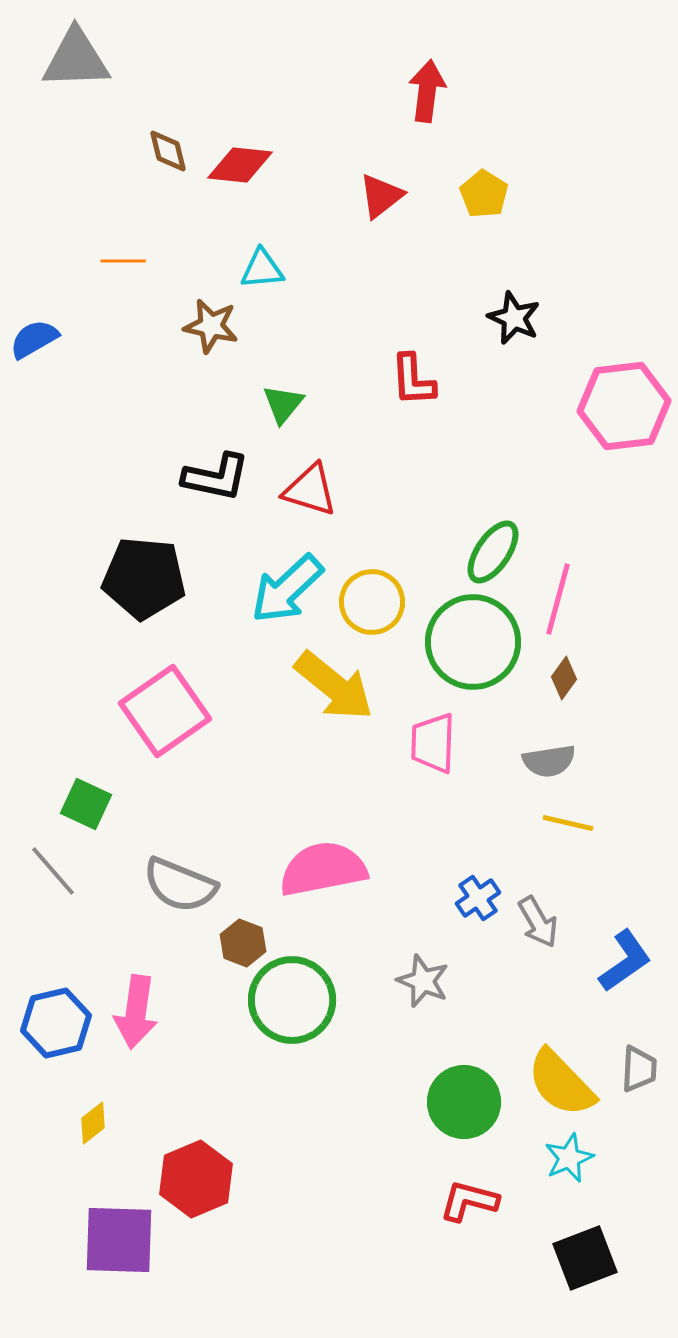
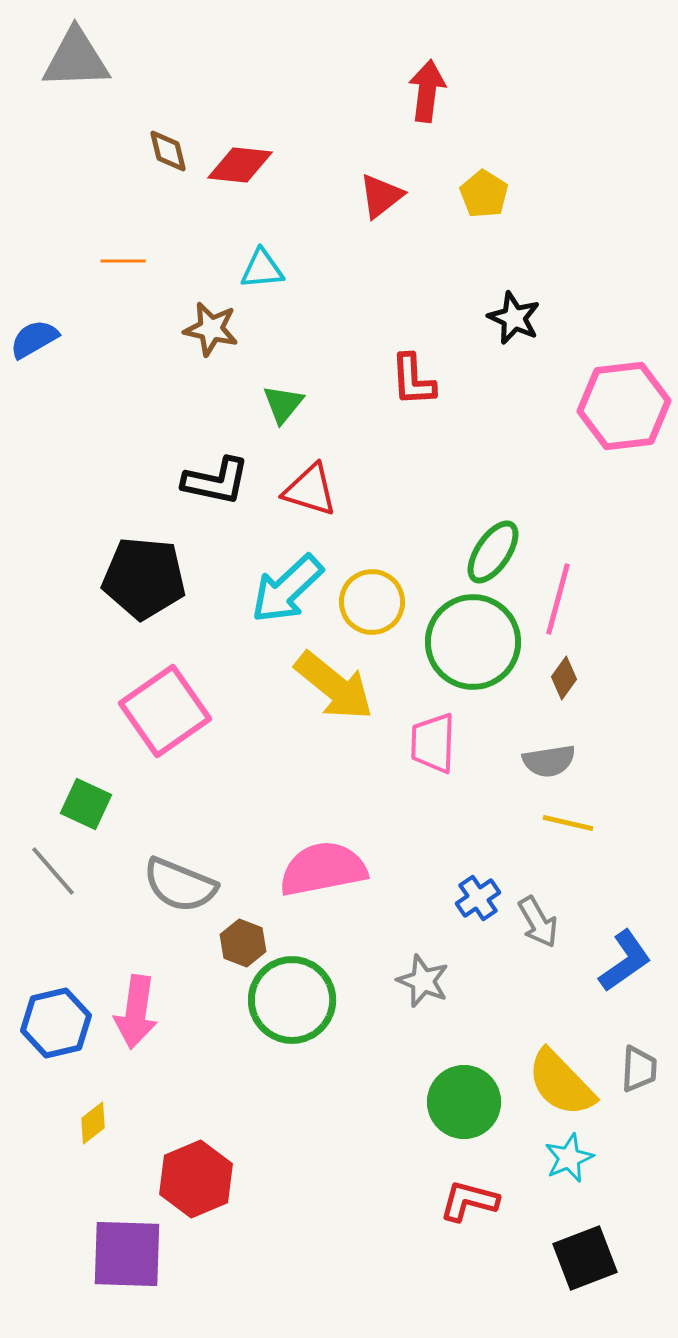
brown star at (211, 326): moved 3 px down
black L-shape at (216, 477): moved 4 px down
purple square at (119, 1240): moved 8 px right, 14 px down
